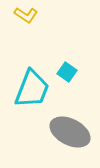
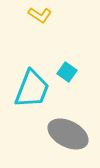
yellow L-shape: moved 14 px right
gray ellipse: moved 2 px left, 2 px down
